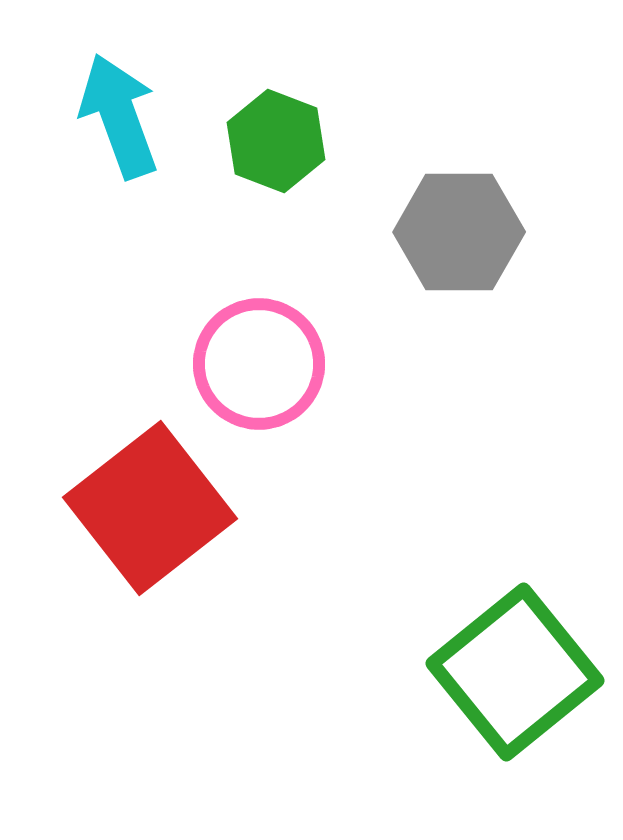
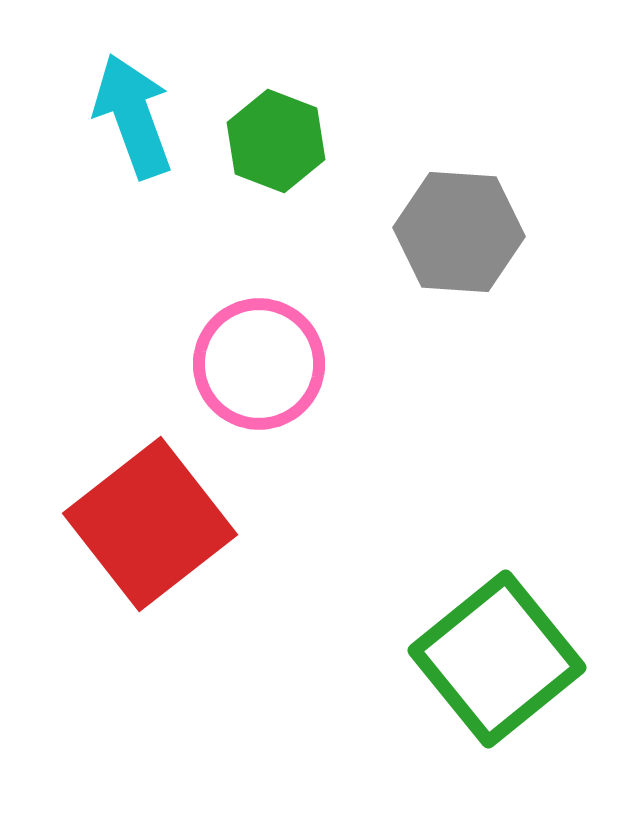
cyan arrow: moved 14 px right
gray hexagon: rotated 4 degrees clockwise
red square: moved 16 px down
green square: moved 18 px left, 13 px up
